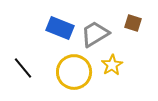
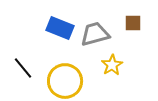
brown square: rotated 18 degrees counterclockwise
gray trapezoid: rotated 16 degrees clockwise
yellow circle: moved 9 px left, 9 px down
